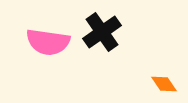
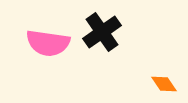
pink semicircle: moved 1 px down
